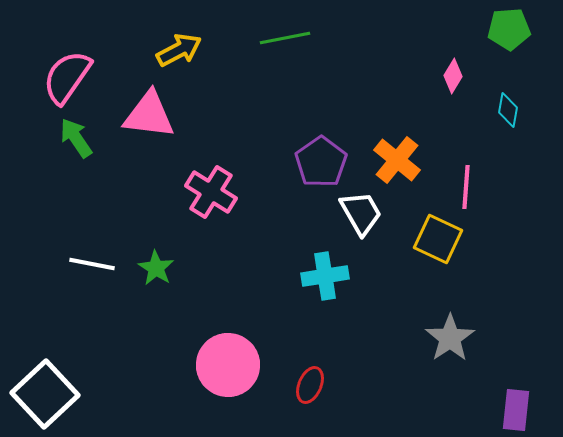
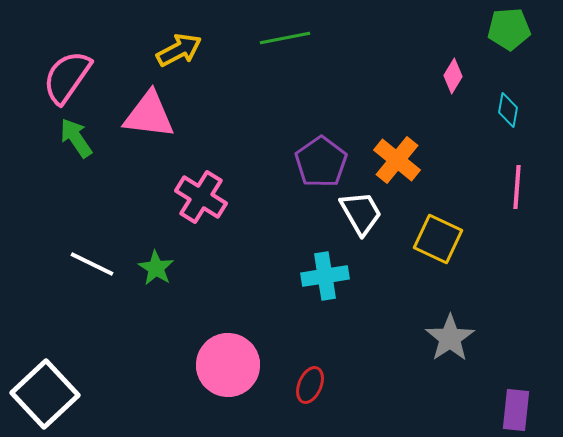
pink line: moved 51 px right
pink cross: moved 10 px left, 5 px down
white line: rotated 15 degrees clockwise
